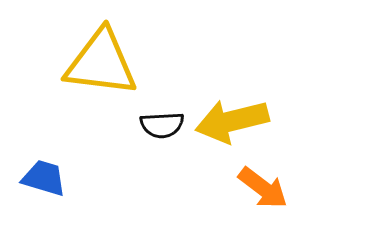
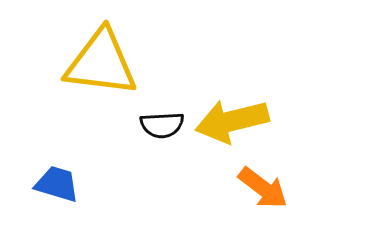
blue trapezoid: moved 13 px right, 6 px down
